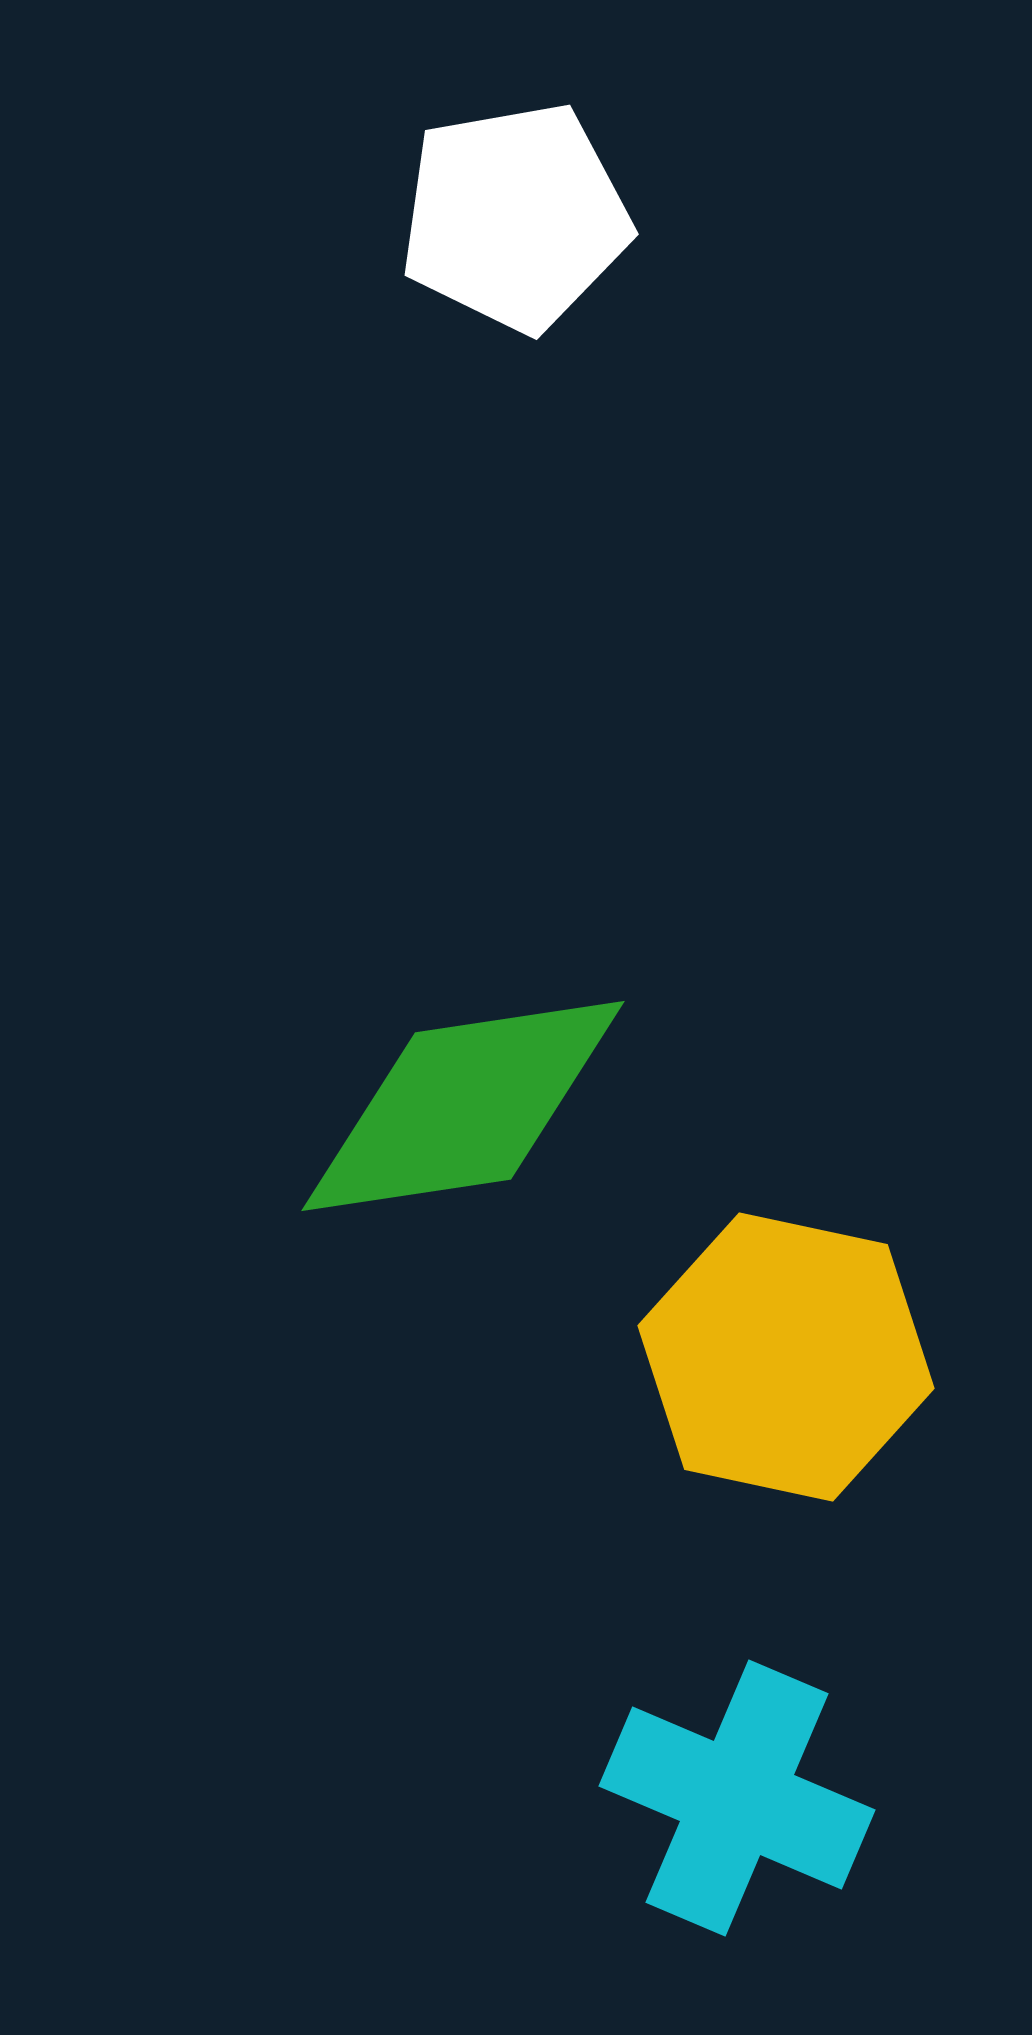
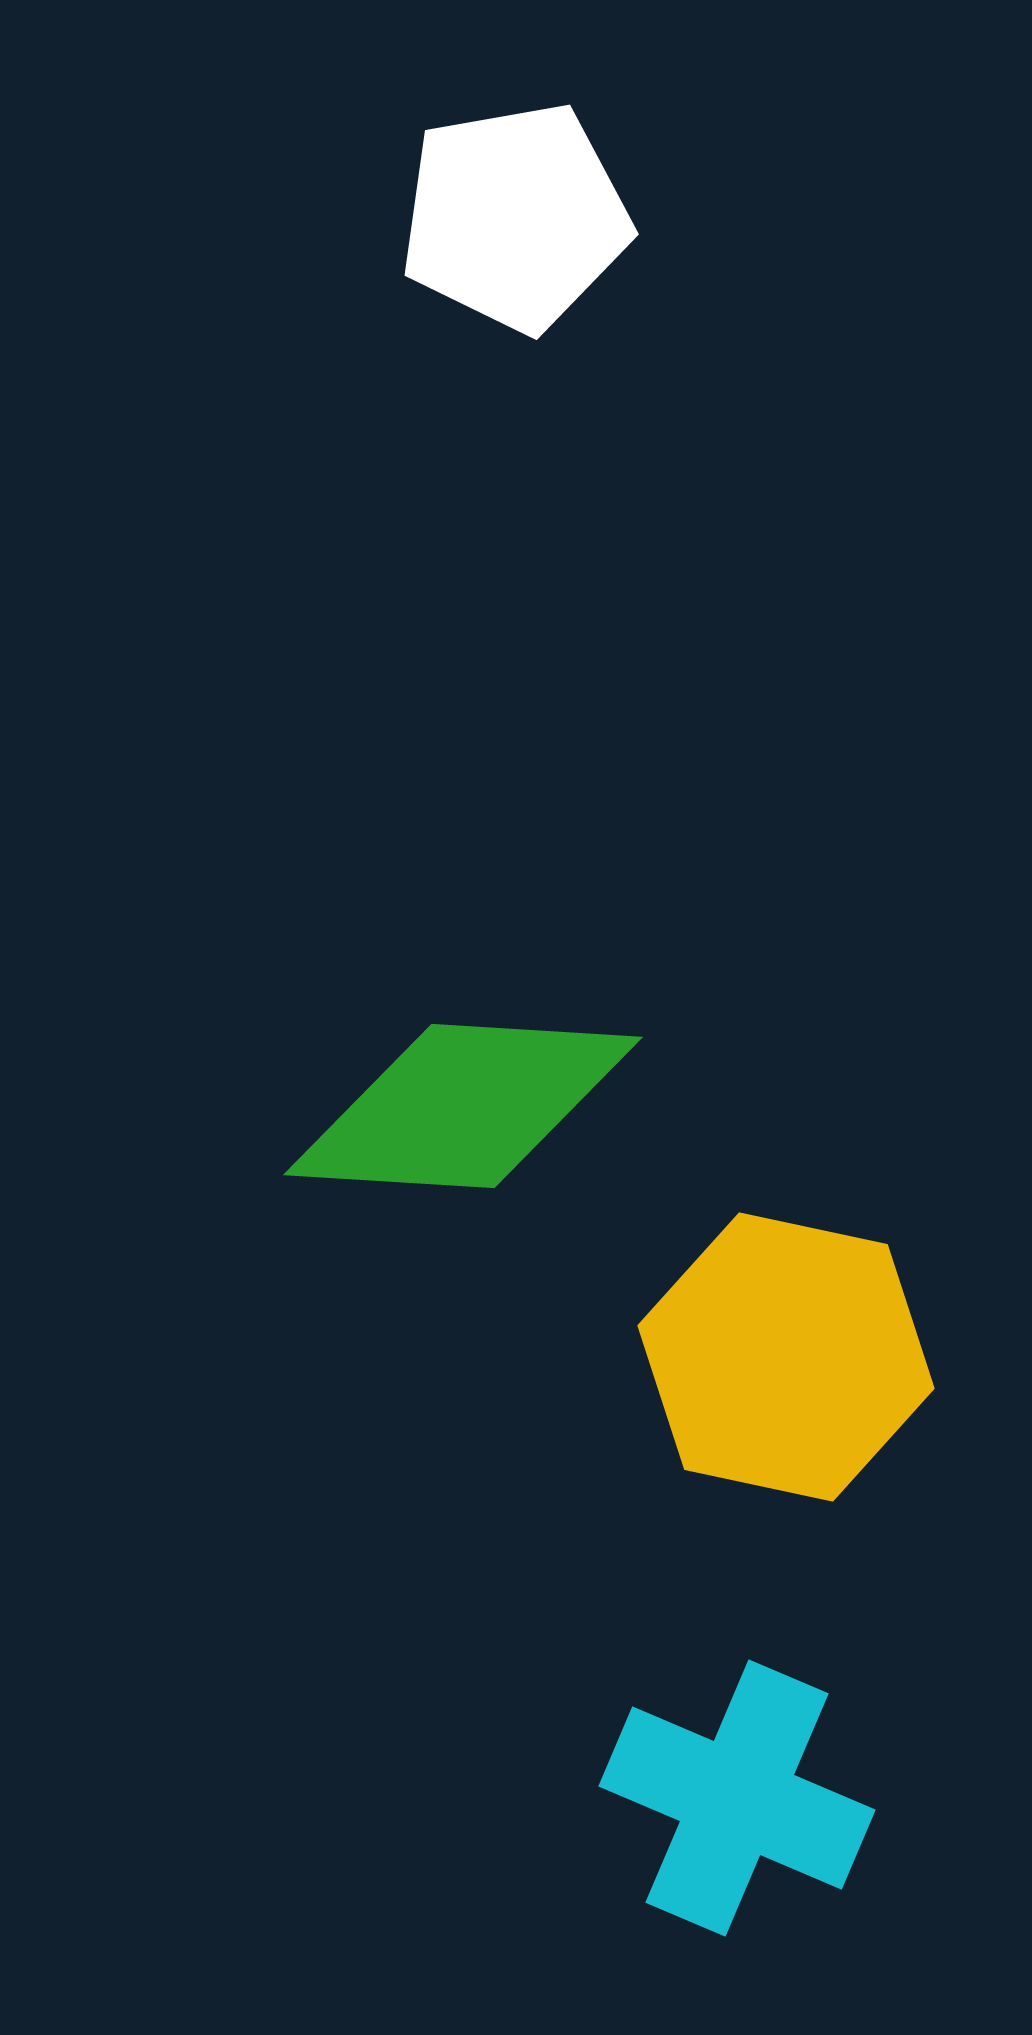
green diamond: rotated 12 degrees clockwise
